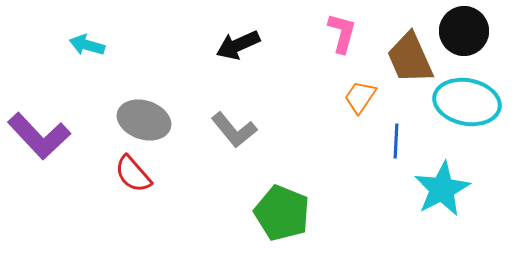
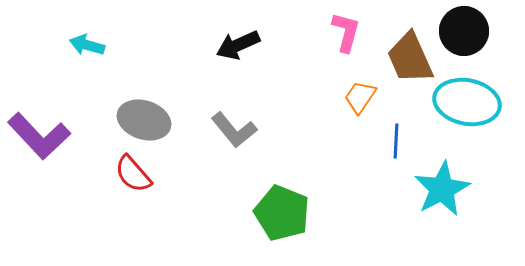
pink L-shape: moved 4 px right, 1 px up
